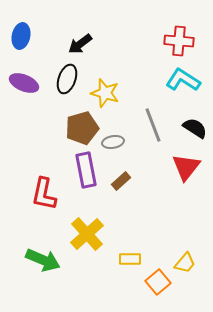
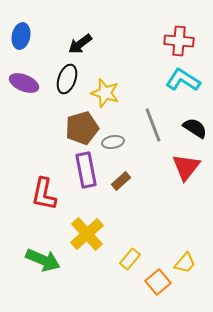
yellow rectangle: rotated 50 degrees counterclockwise
